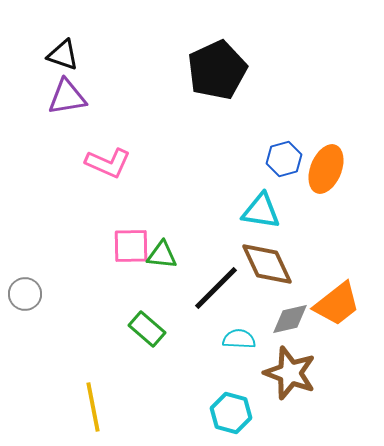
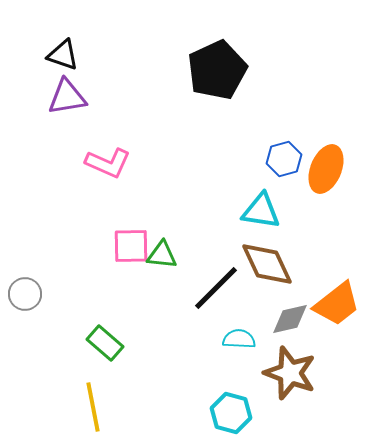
green rectangle: moved 42 px left, 14 px down
